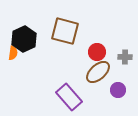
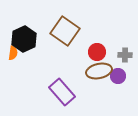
brown square: rotated 20 degrees clockwise
gray cross: moved 2 px up
brown ellipse: moved 1 px right, 1 px up; rotated 30 degrees clockwise
purple circle: moved 14 px up
purple rectangle: moved 7 px left, 5 px up
